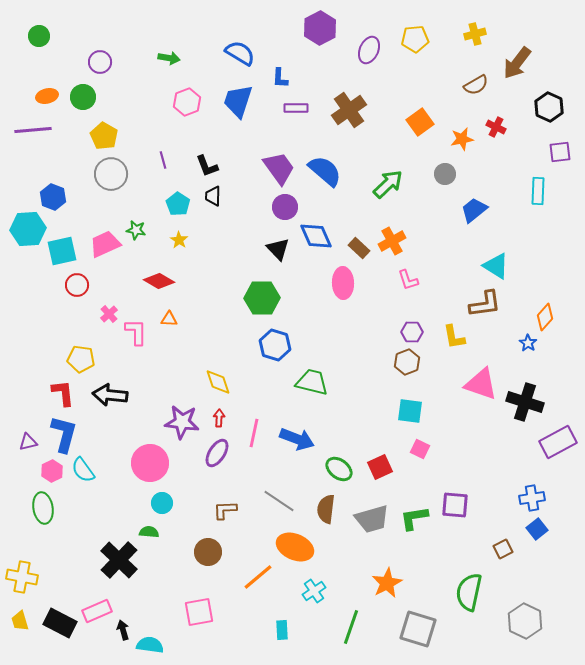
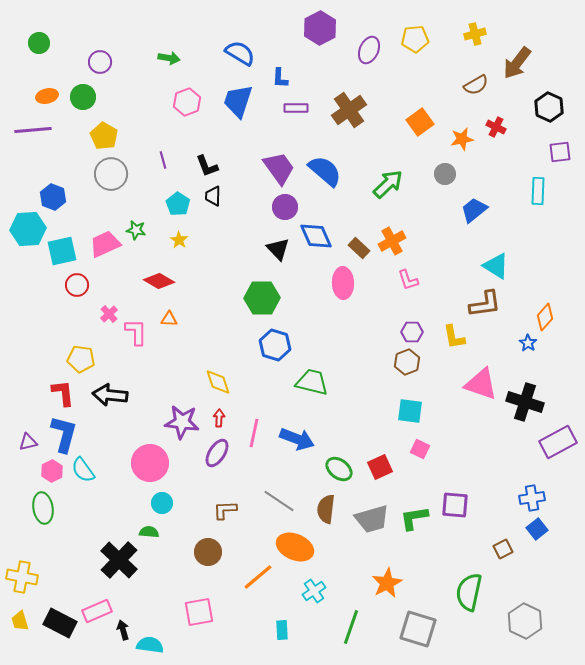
green circle at (39, 36): moved 7 px down
